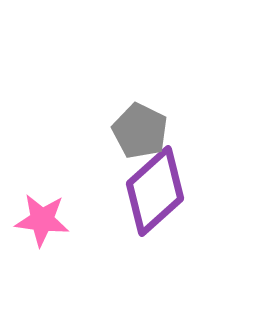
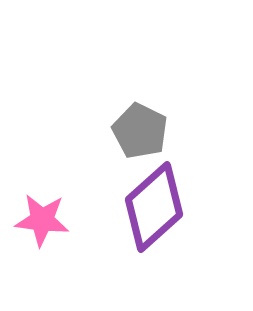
purple diamond: moved 1 px left, 16 px down
